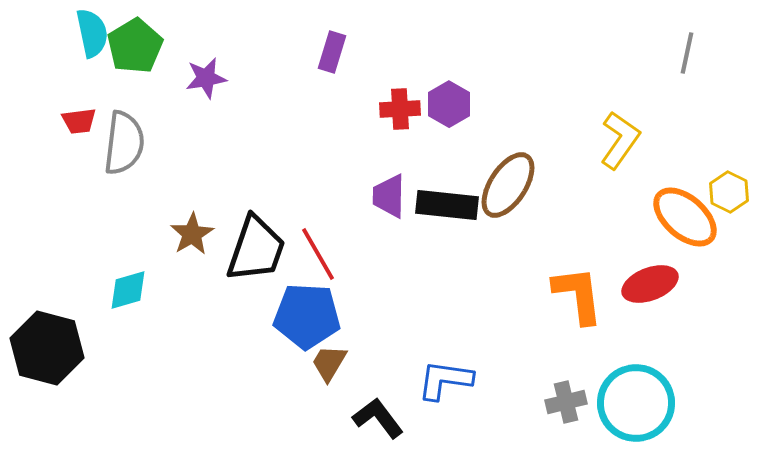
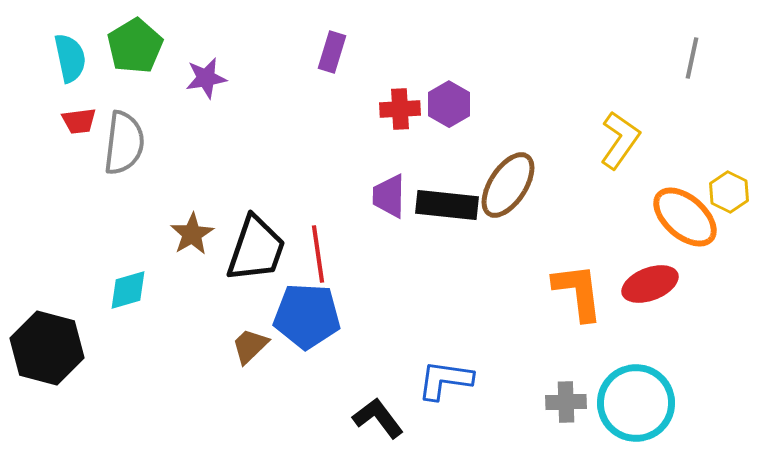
cyan semicircle: moved 22 px left, 25 px down
gray line: moved 5 px right, 5 px down
red line: rotated 22 degrees clockwise
orange L-shape: moved 3 px up
brown trapezoid: moved 79 px left, 17 px up; rotated 15 degrees clockwise
gray cross: rotated 12 degrees clockwise
